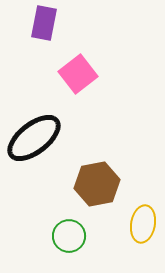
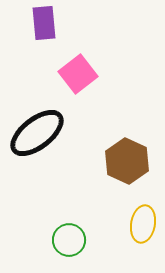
purple rectangle: rotated 16 degrees counterclockwise
black ellipse: moved 3 px right, 5 px up
brown hexagon: moved 30 px right, 23 px up; rotated 24 degrees counterclockwise
green circle: moved 4 px down
